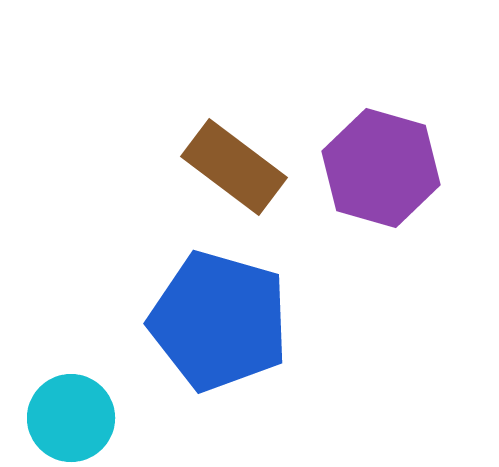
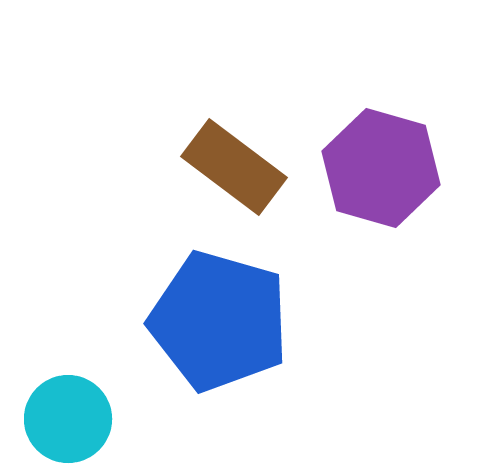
cyan circle: moved 3 px left, 1 px down
